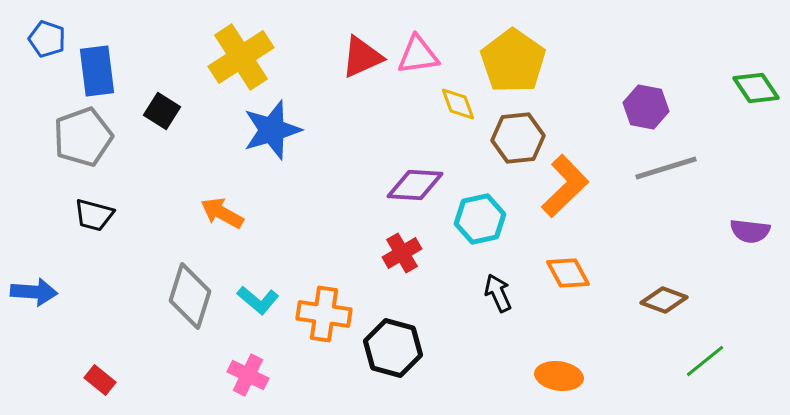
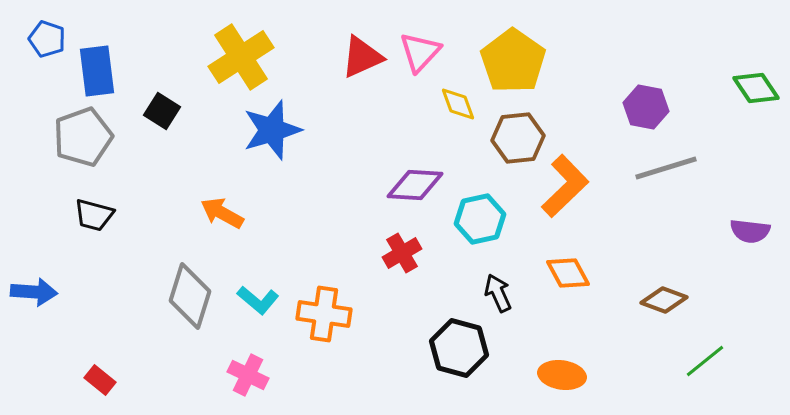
pink triangle: moved 2 px right, 3 px up; rotated 39 degrees counterclockwise
black hexagon: moved 66 px right
orange ellipse: moved 3 px right, 1 px up
